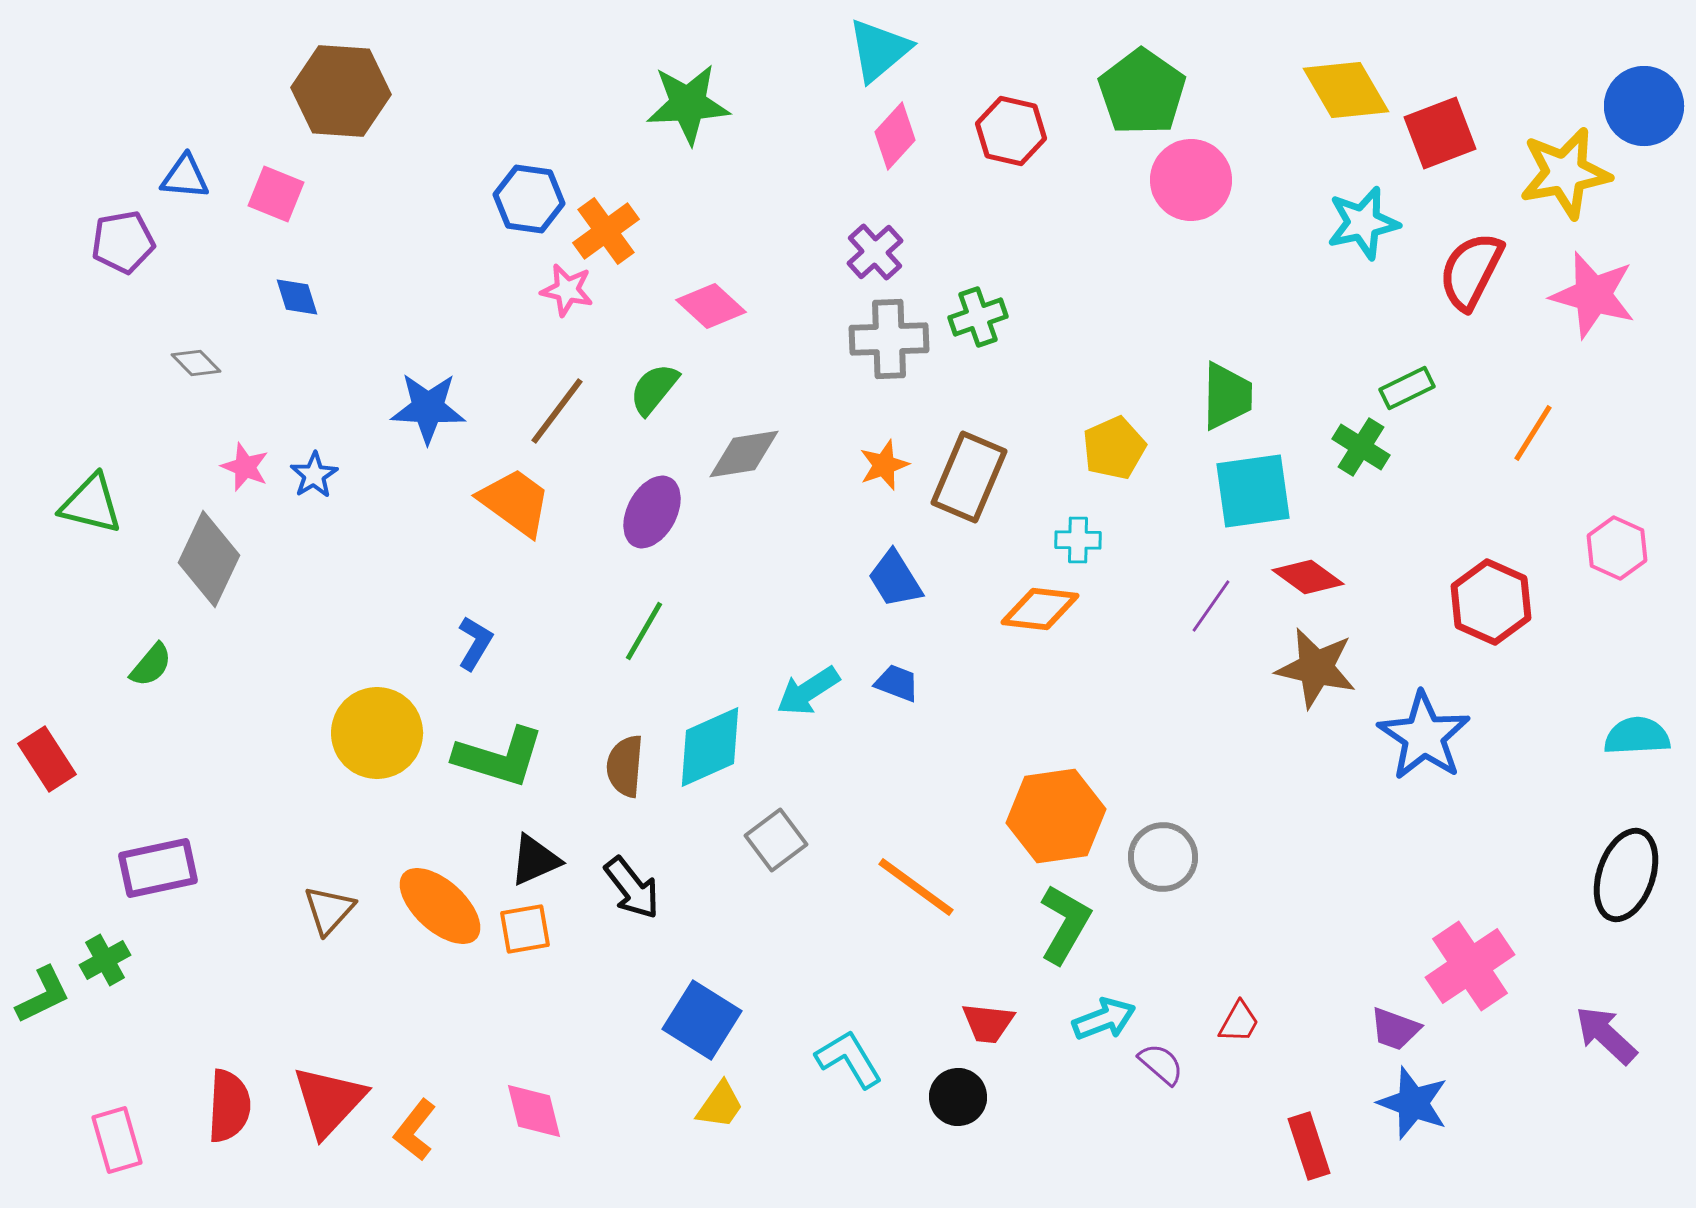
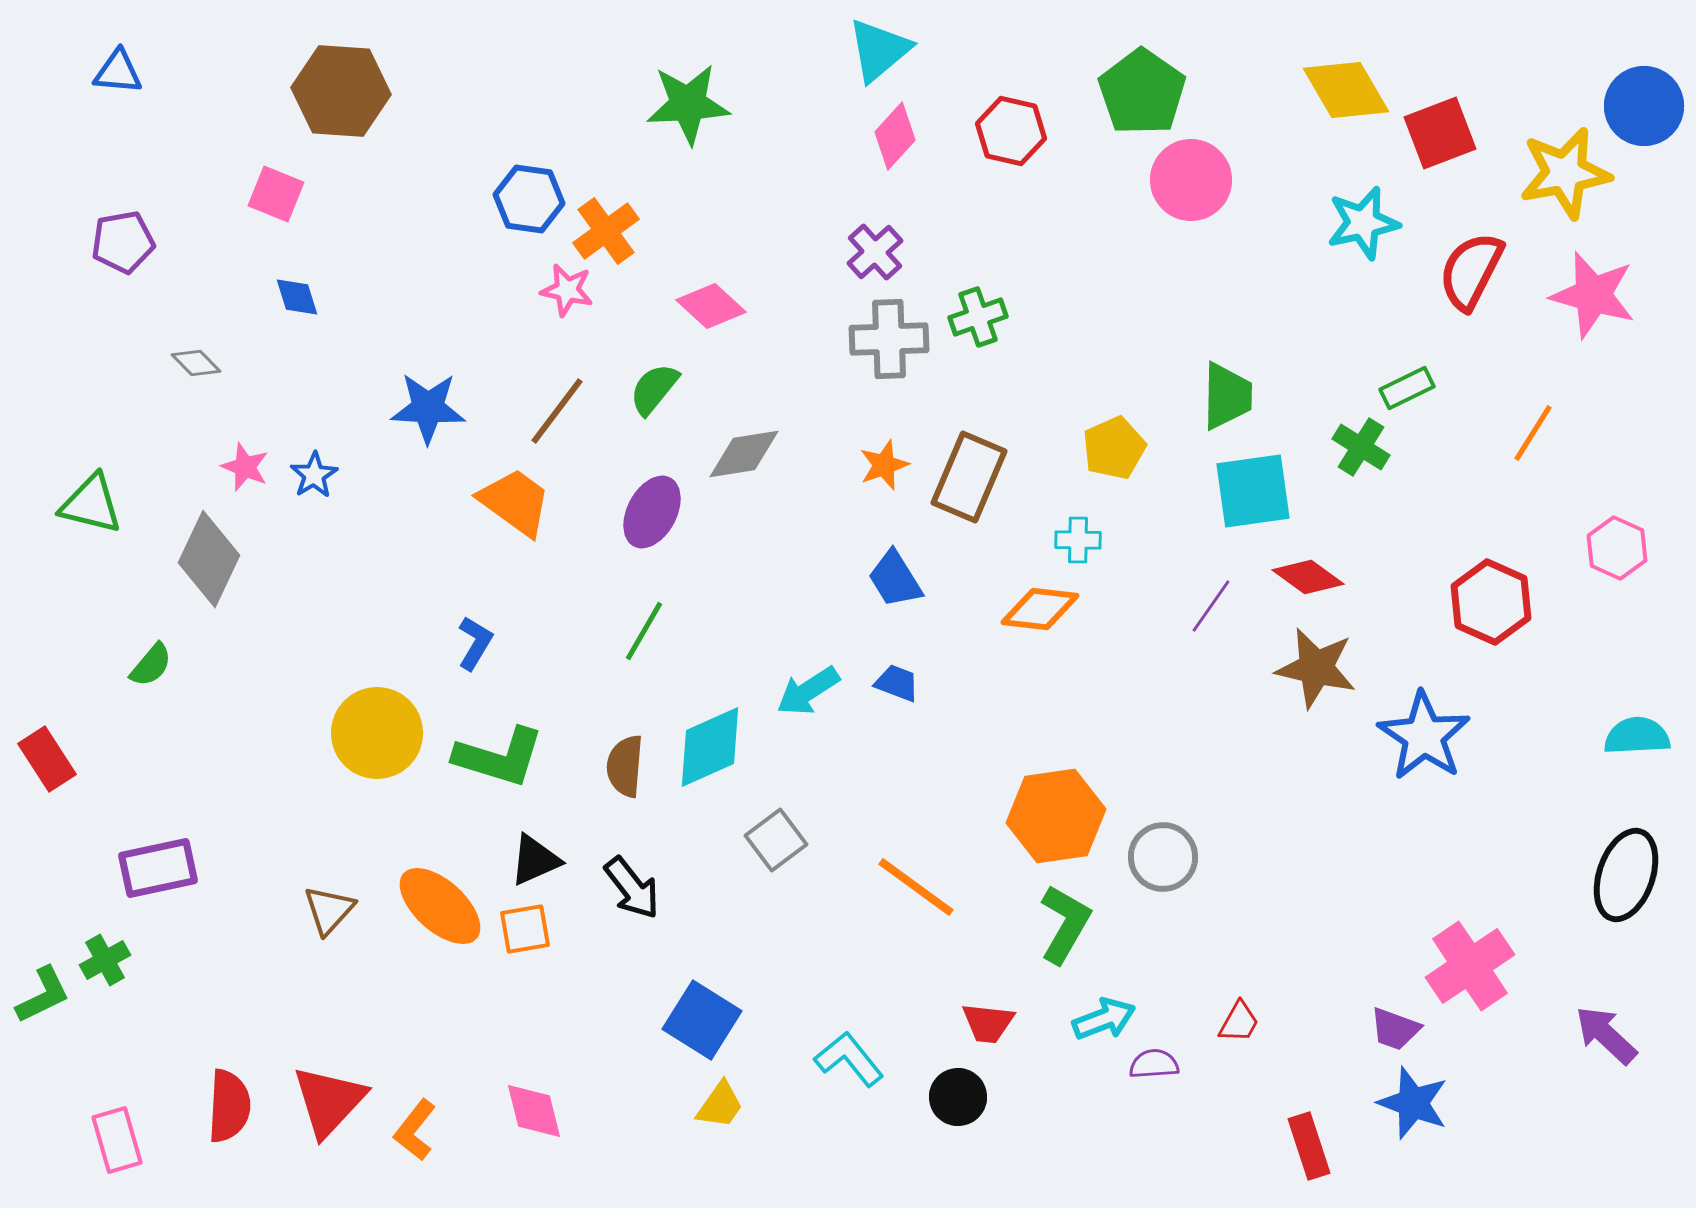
blue triangle at (185, 177): moved 67 px left, 105 px up
cyan L-shape at (849, 1059): rotated 8 degrees counterclockwise
purple semicircle at (1161, 1064): moved 7 px left; rotated 45 degrees counterclockwise
